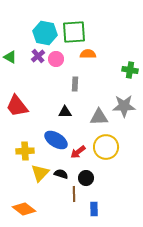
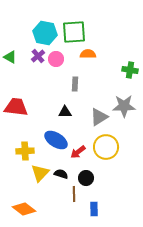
red trapezoid: moved 1 px left, 1 px down; rotated 135 degrees clockwise
gray triangle: rotated 30 degrees counterclockwise
